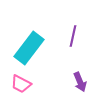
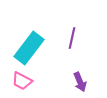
purple line: moved 1 px left, 2 px down
pink trapezoid: moved 1 px right, 3 px up
